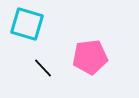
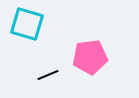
black line: moved 5 px right, 7 px down; rotated 70 degrees counterclockwise
